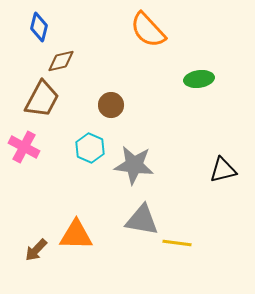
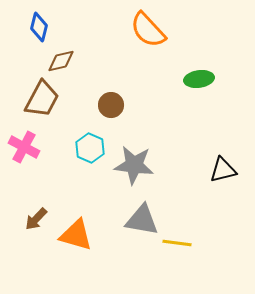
orange triangle: rotated 15 degrees clockwise
brown arrow: moved 31 px up
